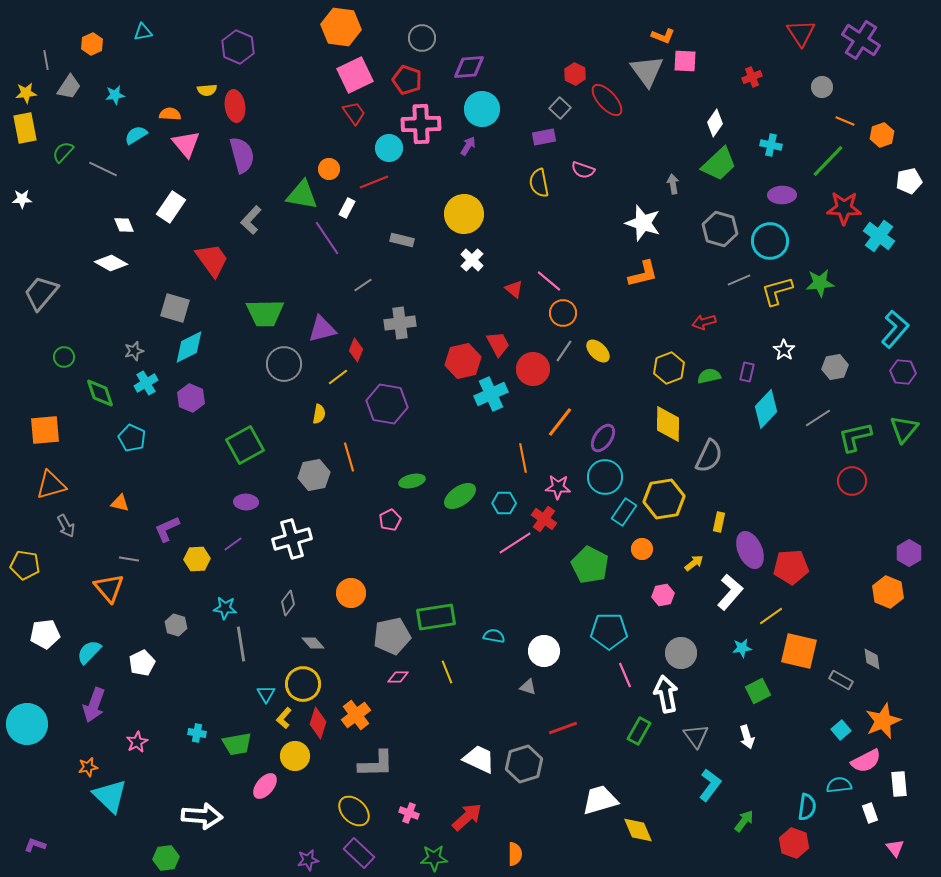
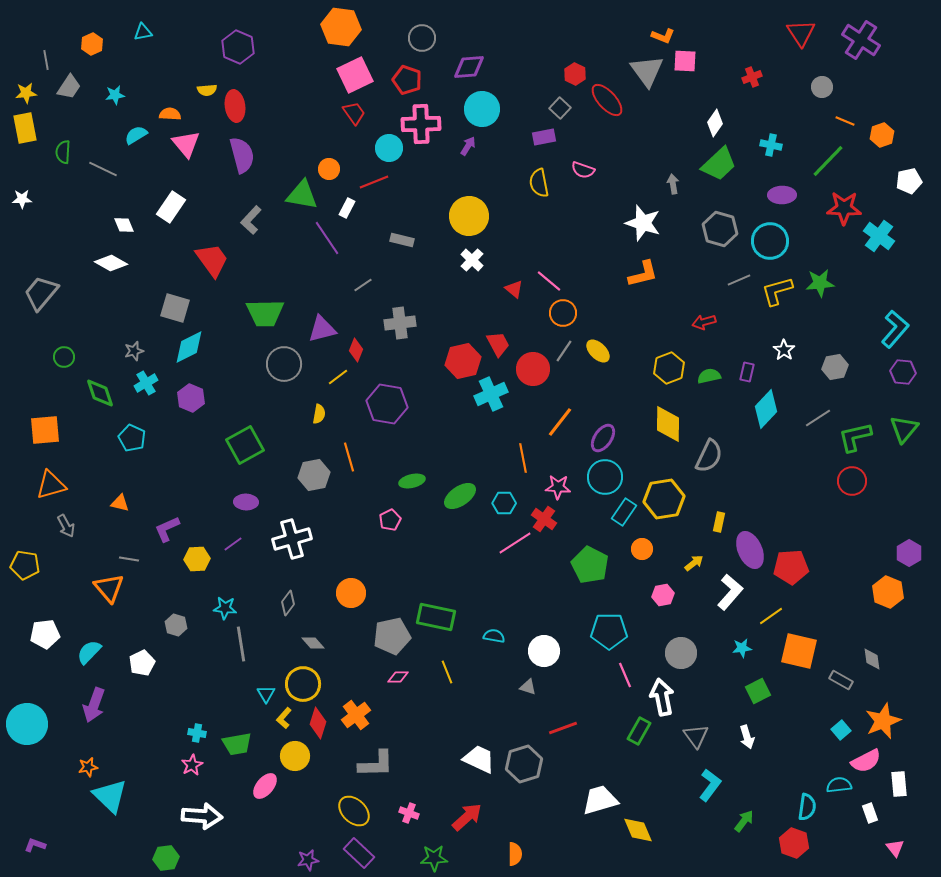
green semicircle at (63, 152): rotated 40 degrees counterclockwise
yellow circle at (464, 214): moved 5 px right, 2 px down
green rectangle at (436, 617): rotated 21 degrees clockwise
white arrow at (666, 694): moved 4 px left, 3 px down
pink star at (137, 742): moved 55 px right, 23 px down
